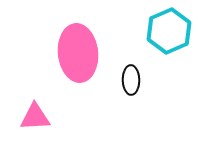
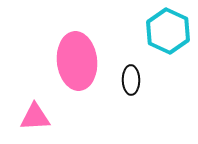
cyan hexagon: moved 1 px left; rotated 12 degrees counterclockwise
pink ellipse: moved 1 px left, 8 px down
